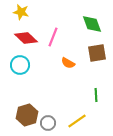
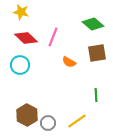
green diamond: moved 1 px right; rotated 30 degrees counterclockwise
orange semicircle: moved 1 px right, 1 px up
brown hexagon: rotated 15 degrees counterclockwise
